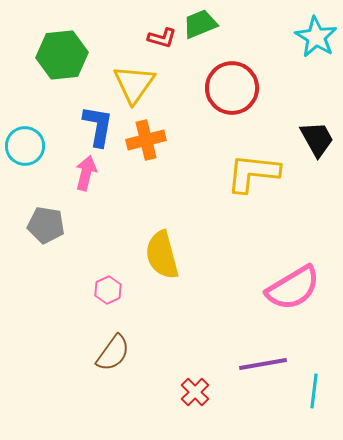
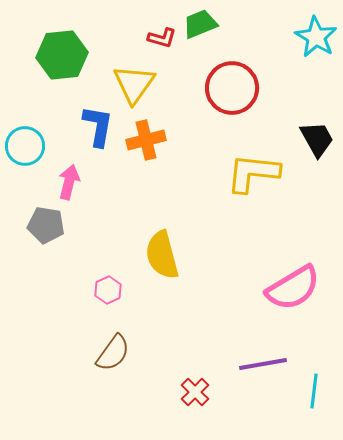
pink arrow: moved 17 px left, 9 px down
